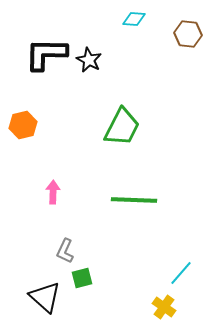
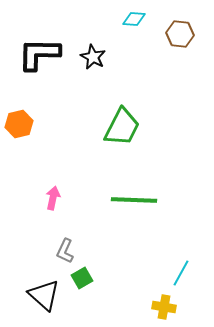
brown hexagon: moved 8 px left
black L-shape: moved 7 px left
black star: moved 4 px right, 3 px up
orange hexagon: moved 4 px left, 1 px up
pink arrow: moved 6 px down; rotated 10 degrees clockwise
cyan line: rotated 12 degrees counterclockwise
green square: rotated 15 degrees counterclockwise
black triangle: moved 1 px left, 2 px up
yellow cross: rotated 25 degrees counterclockwise
